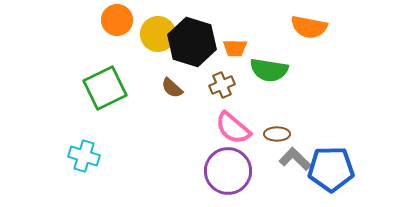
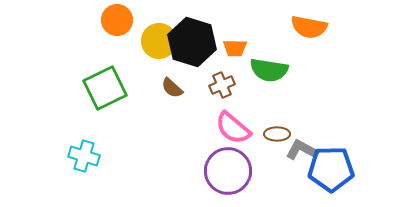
yellow circle: moved 1 px right, 7 px down
gray L-shape: moved 7 px right, 9 px up; rotated 16 degrees counterclockwise
